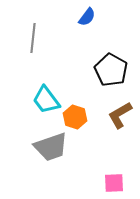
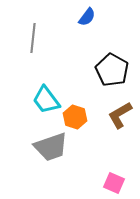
black pentagon: moved 1 px right
pink square: rotated 25 degrees clockwise
